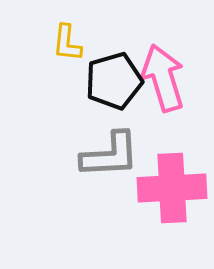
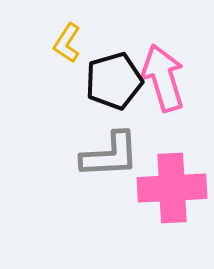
yellow L-shape: rotated 27 degrees clockwise
